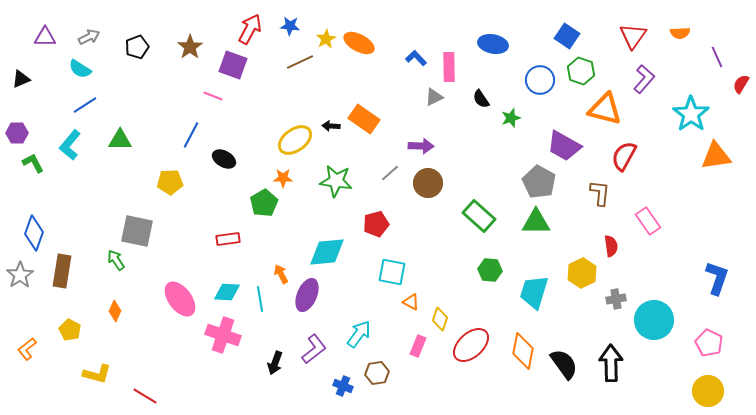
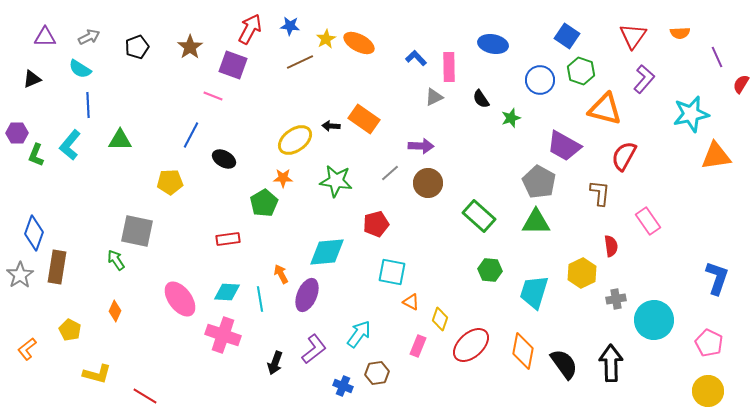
black triangle at (21, 79): moved 11 px right
blue line at (85, 105): moved 3 px right; rotated 60 degrees counterclockwise
cyan star at (691, 114): rotated 24 degrees clockwise
green L-shape at (33, 163): moved 3 px right, 8 px up; rotated 130 degrees counterclockwise
brown rectangle at (62, 271): moved 5 px left, 4 px up
